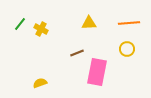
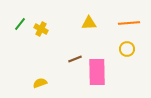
brown line: moved 2 px left, 6 px down
pink rectangle: rotated 12 degrees counterclockwise
